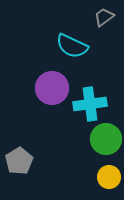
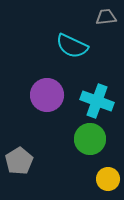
gray trapezoid: moved 2 px right; rotated 30 degrees clockwise
purple circle: moved 5 px left, 7 px down
cyan cross: moved 7 px right, 3 px up; rotated 28 degrees clockwise
green circle: moved 16 px left
yellow circle: moved 1 px left, 2 px down
